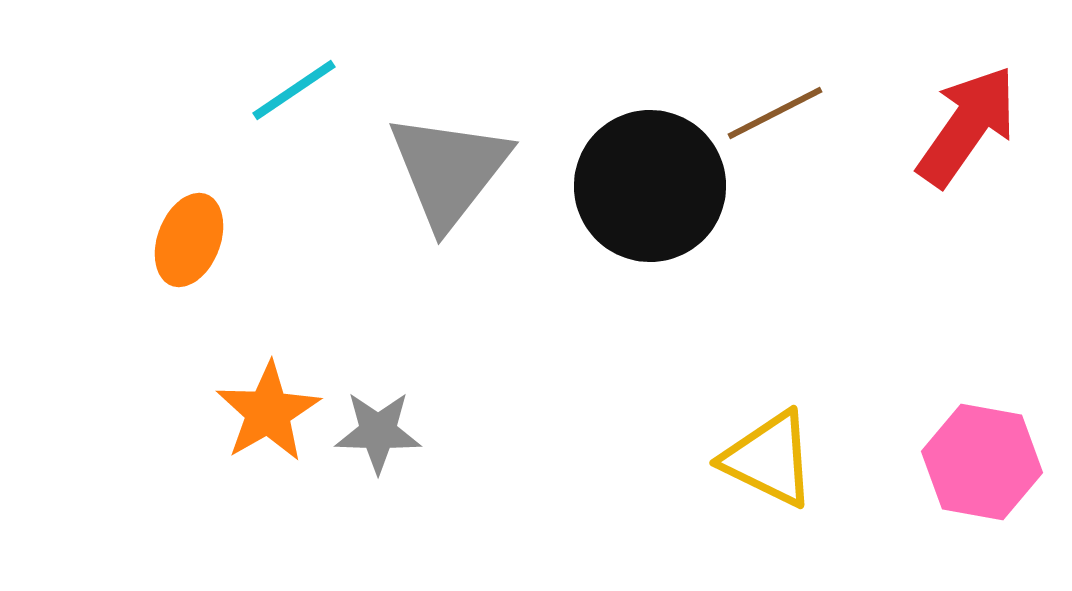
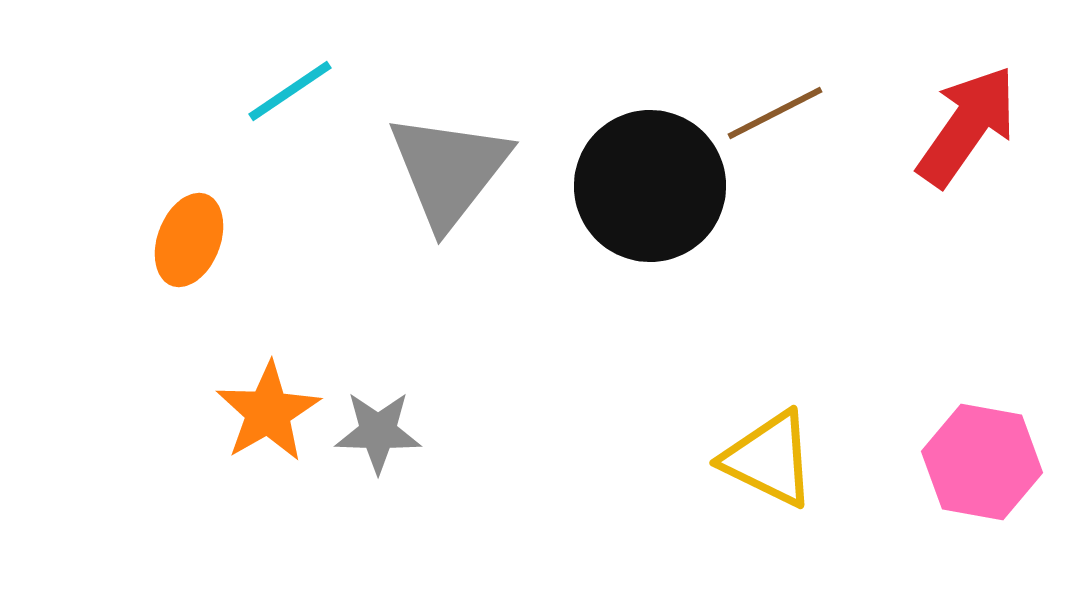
cyan line: moved 4 px left, 1 px down
